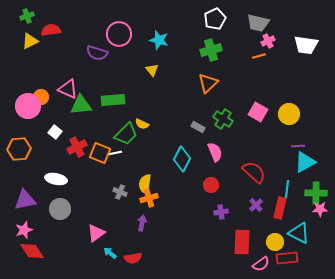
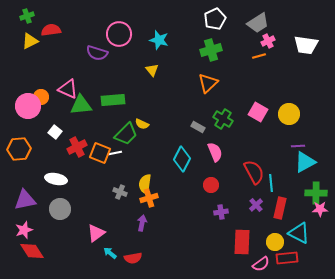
gray trapezoid at (258, 23): rotated 45 degrees counterclockwise
red semicircle at (254, 172): rotated 20 degrees clockwise
cyan line at (287, 189): moved 16 px left, 6 px up; rotated 12 degrees counterclockwise
